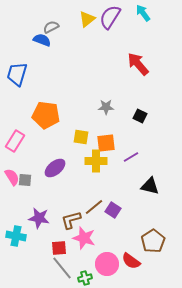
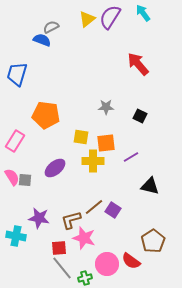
yellow cross: moved 3 px left
